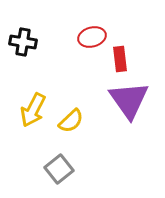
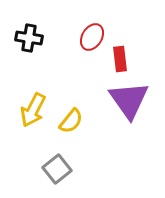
red ellipse: rotated 44 degrees counterclockwise
black cross: moved 6 px right, 4 px up
yellow semicircle: rotated 8 degrees counterclockwise
gray square: moved 2 px left
